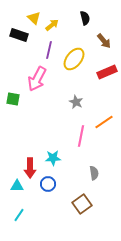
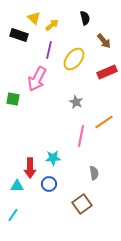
blue circle: moved 1 px right
cyan line: moved 6 px left
